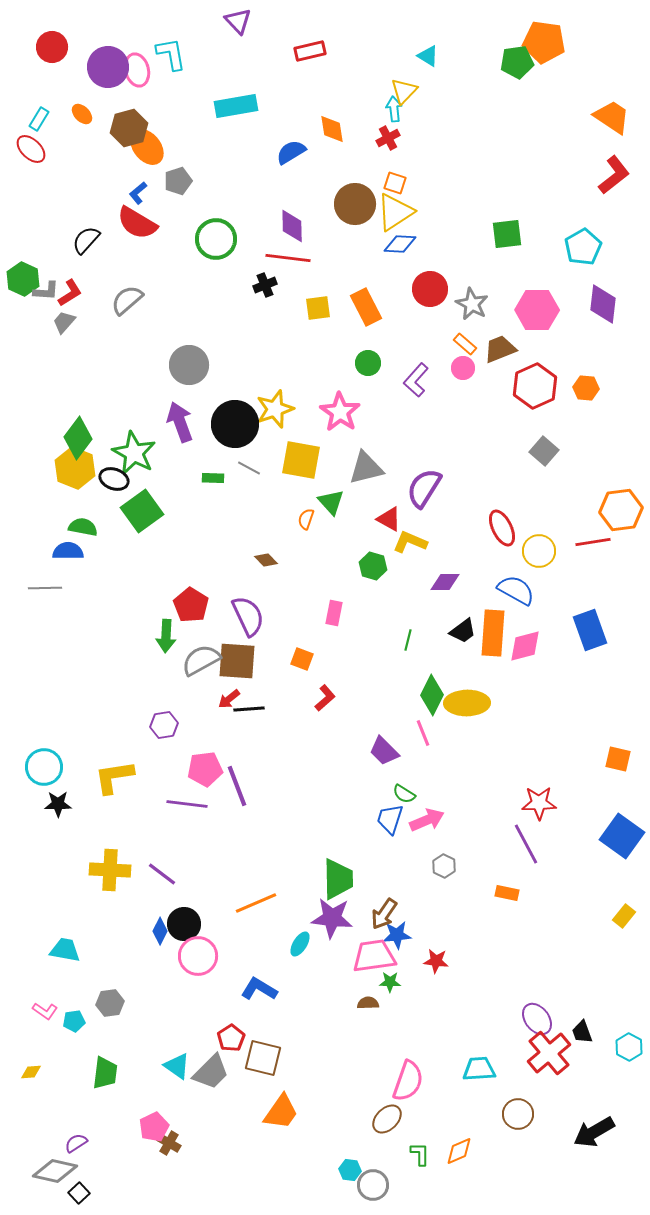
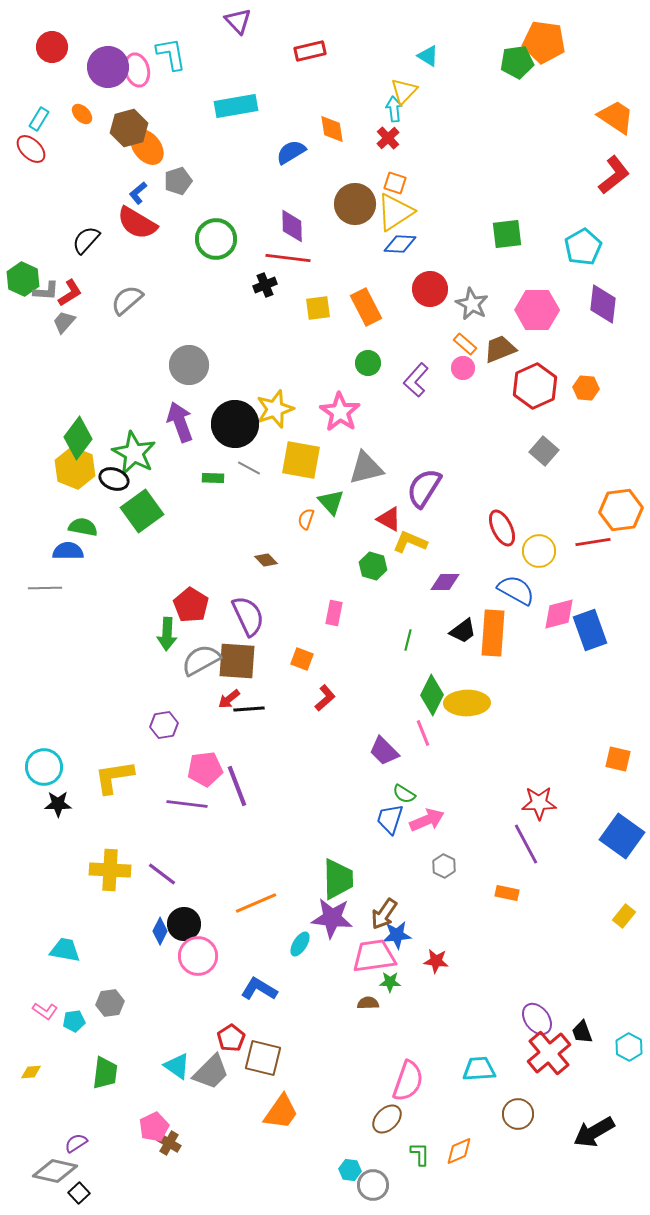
orange trapezoid at (612, 117): moved 4 px right
red cross at (388, 138): rotated 15 degrees counterclockwise
green arrow at (166, 636): moved 1 px right, 2 px up
pink diamond at (525, 646): moved 34 px right, 32 px up
